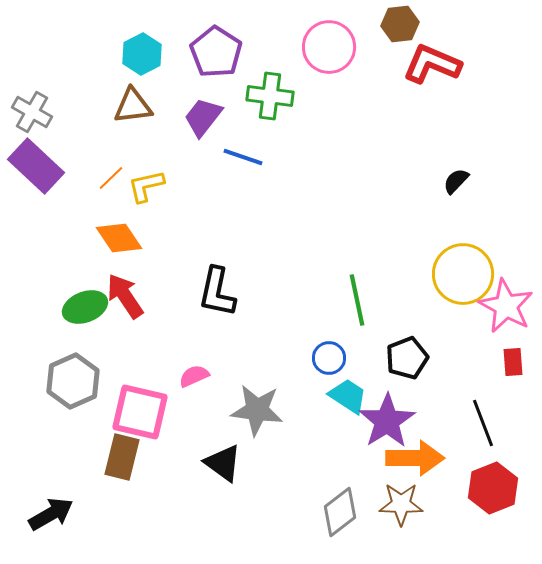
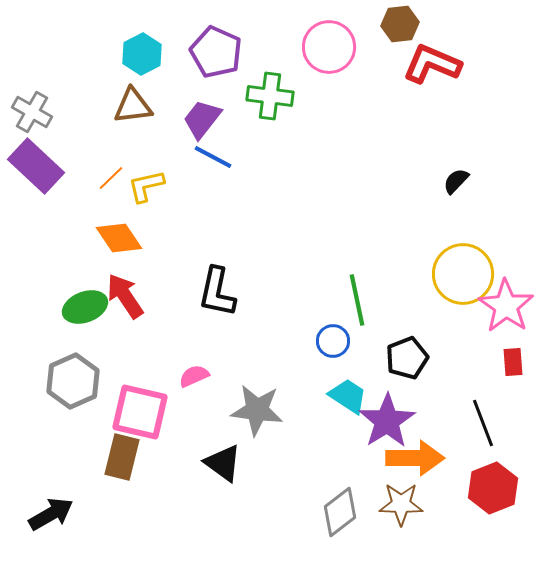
purple pentagon: rotated 9 degrees counterclockwise
purple trapezoid: moved 1 px left, 2 px down
blue line: moved 30 px left; rotated 9 degrees clockwise
pink star: rotated 6 degrees clockwise
blue circle: moved 4 px right, 17 px up
